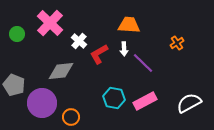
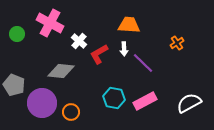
pink cross: rotated 16 degrees counterclockwise
gray diamond: rotated 12 degrees clockwise
orange circle: moved 5 px up
